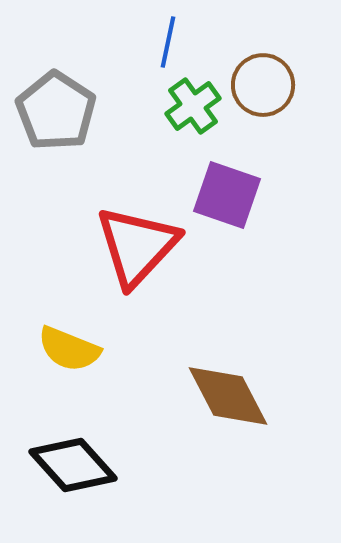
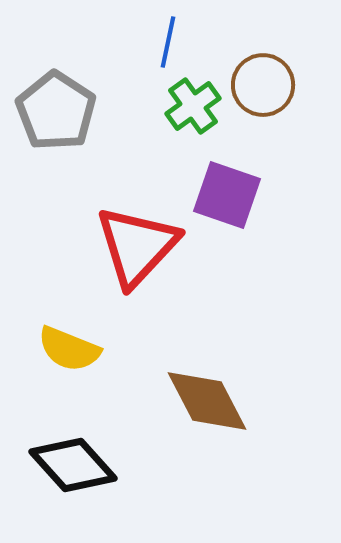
brown diamond: moved 21 px left, 5 px down
